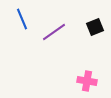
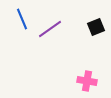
black square: moved 1 px right
purple line: moved 4 px left, 3 px up
